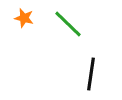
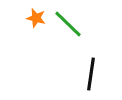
orange star: moved 12 px right
